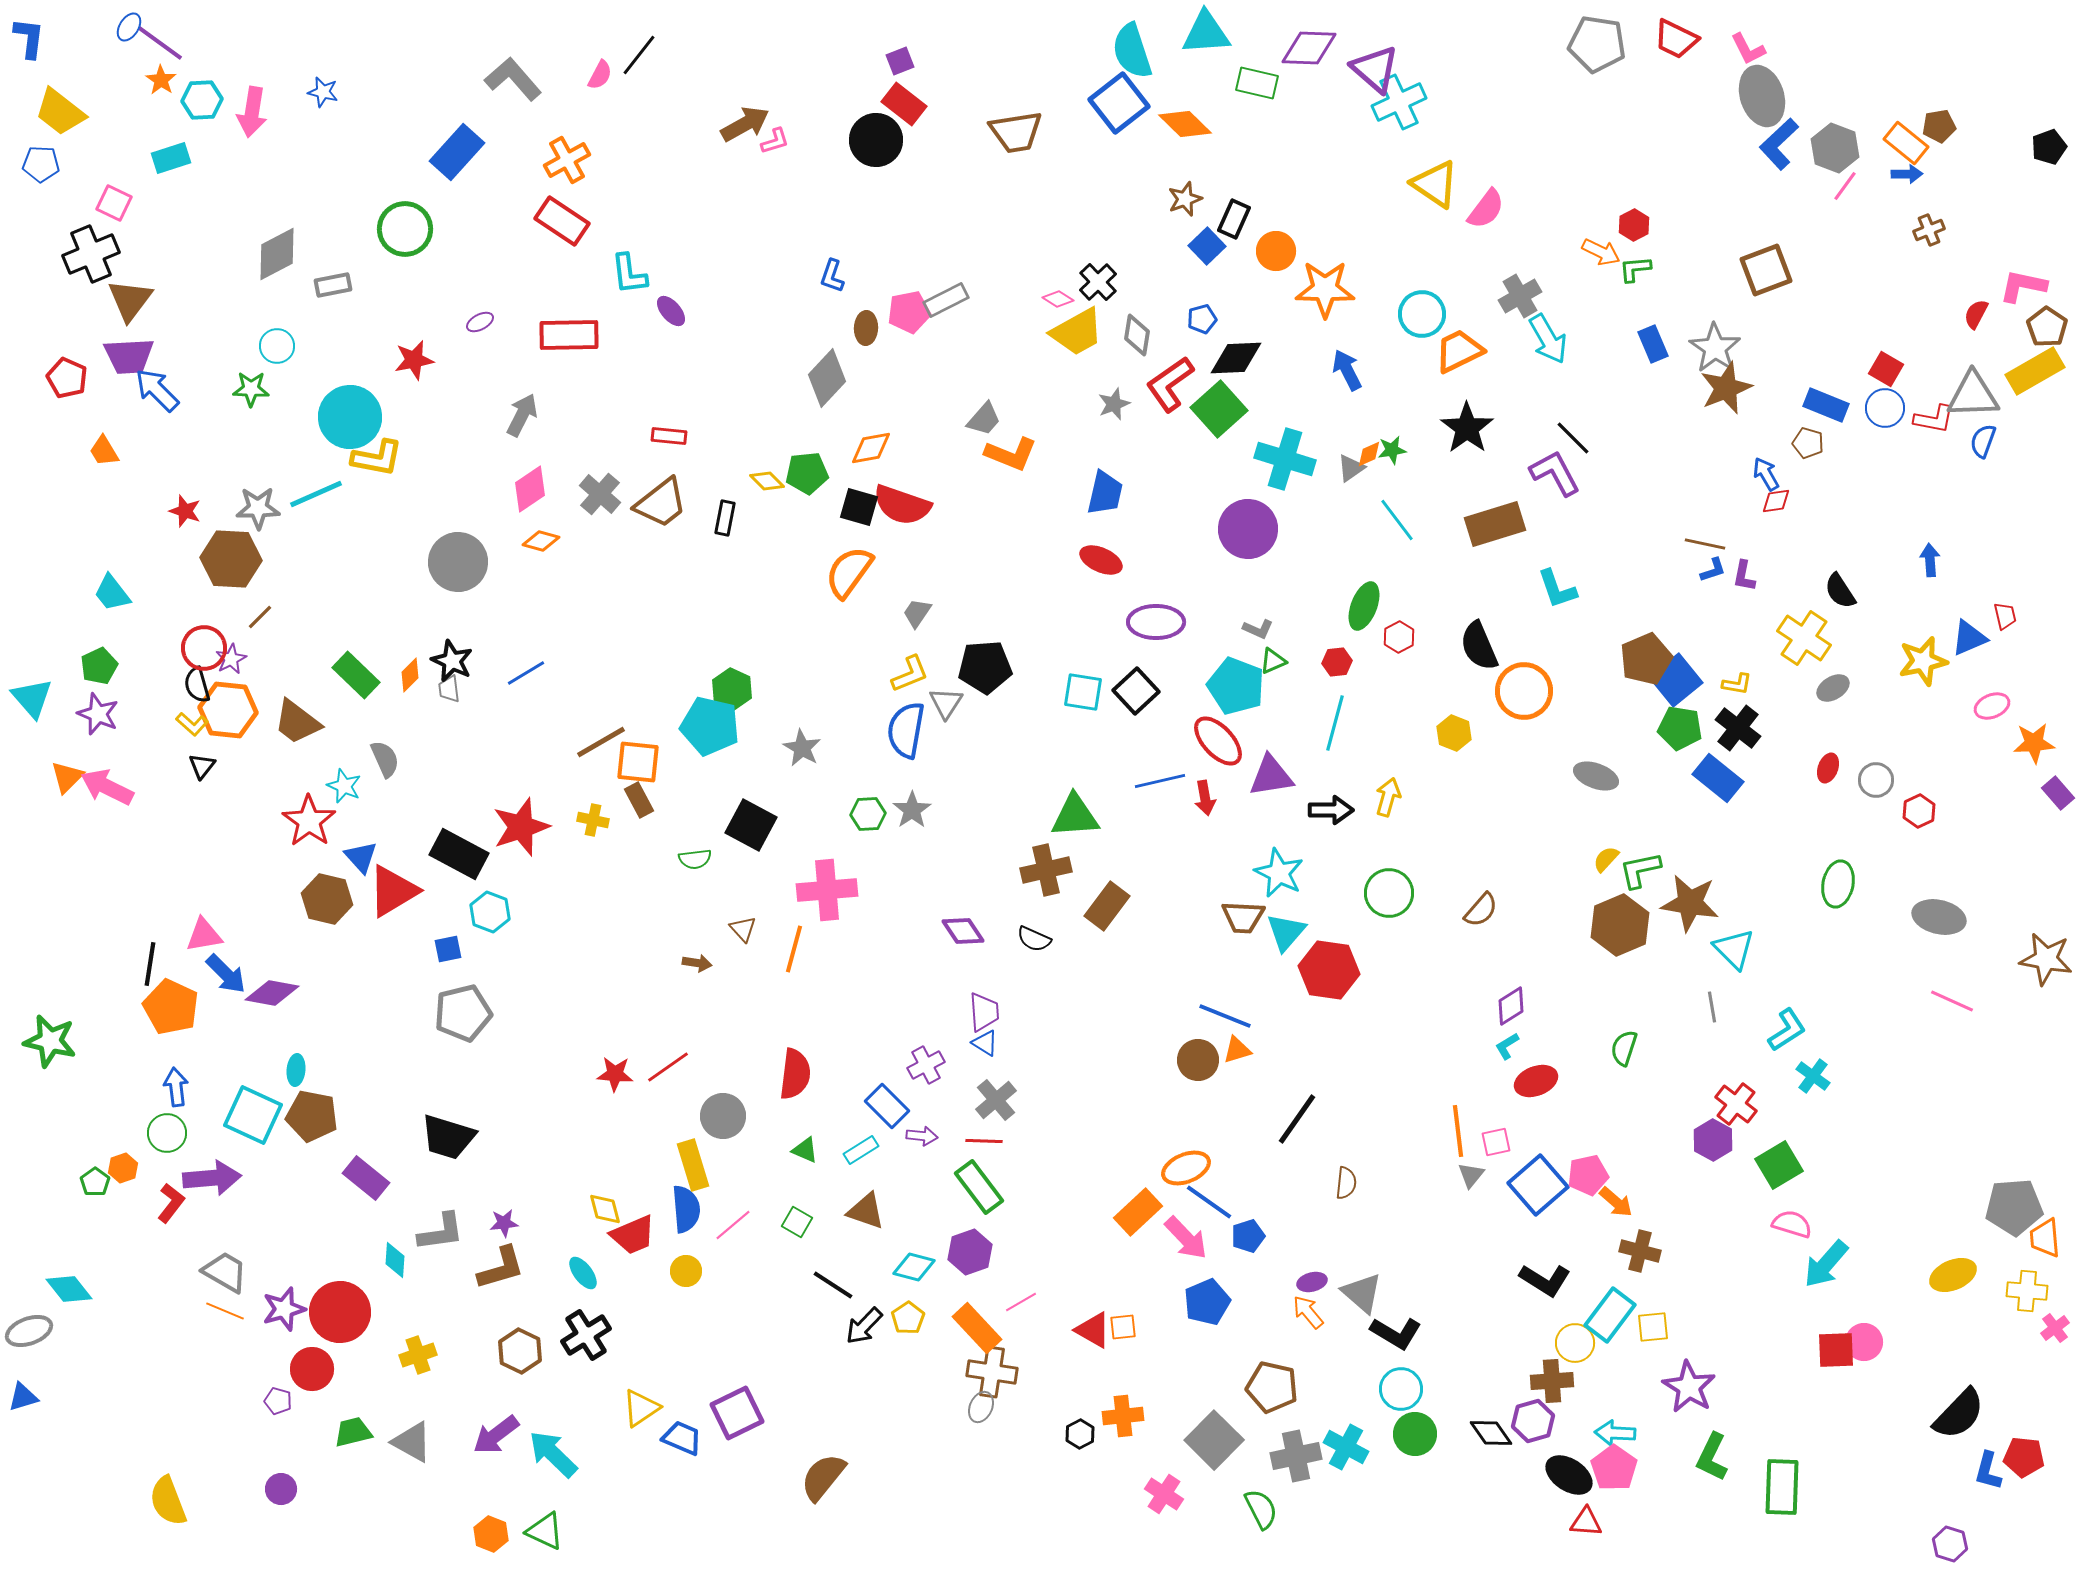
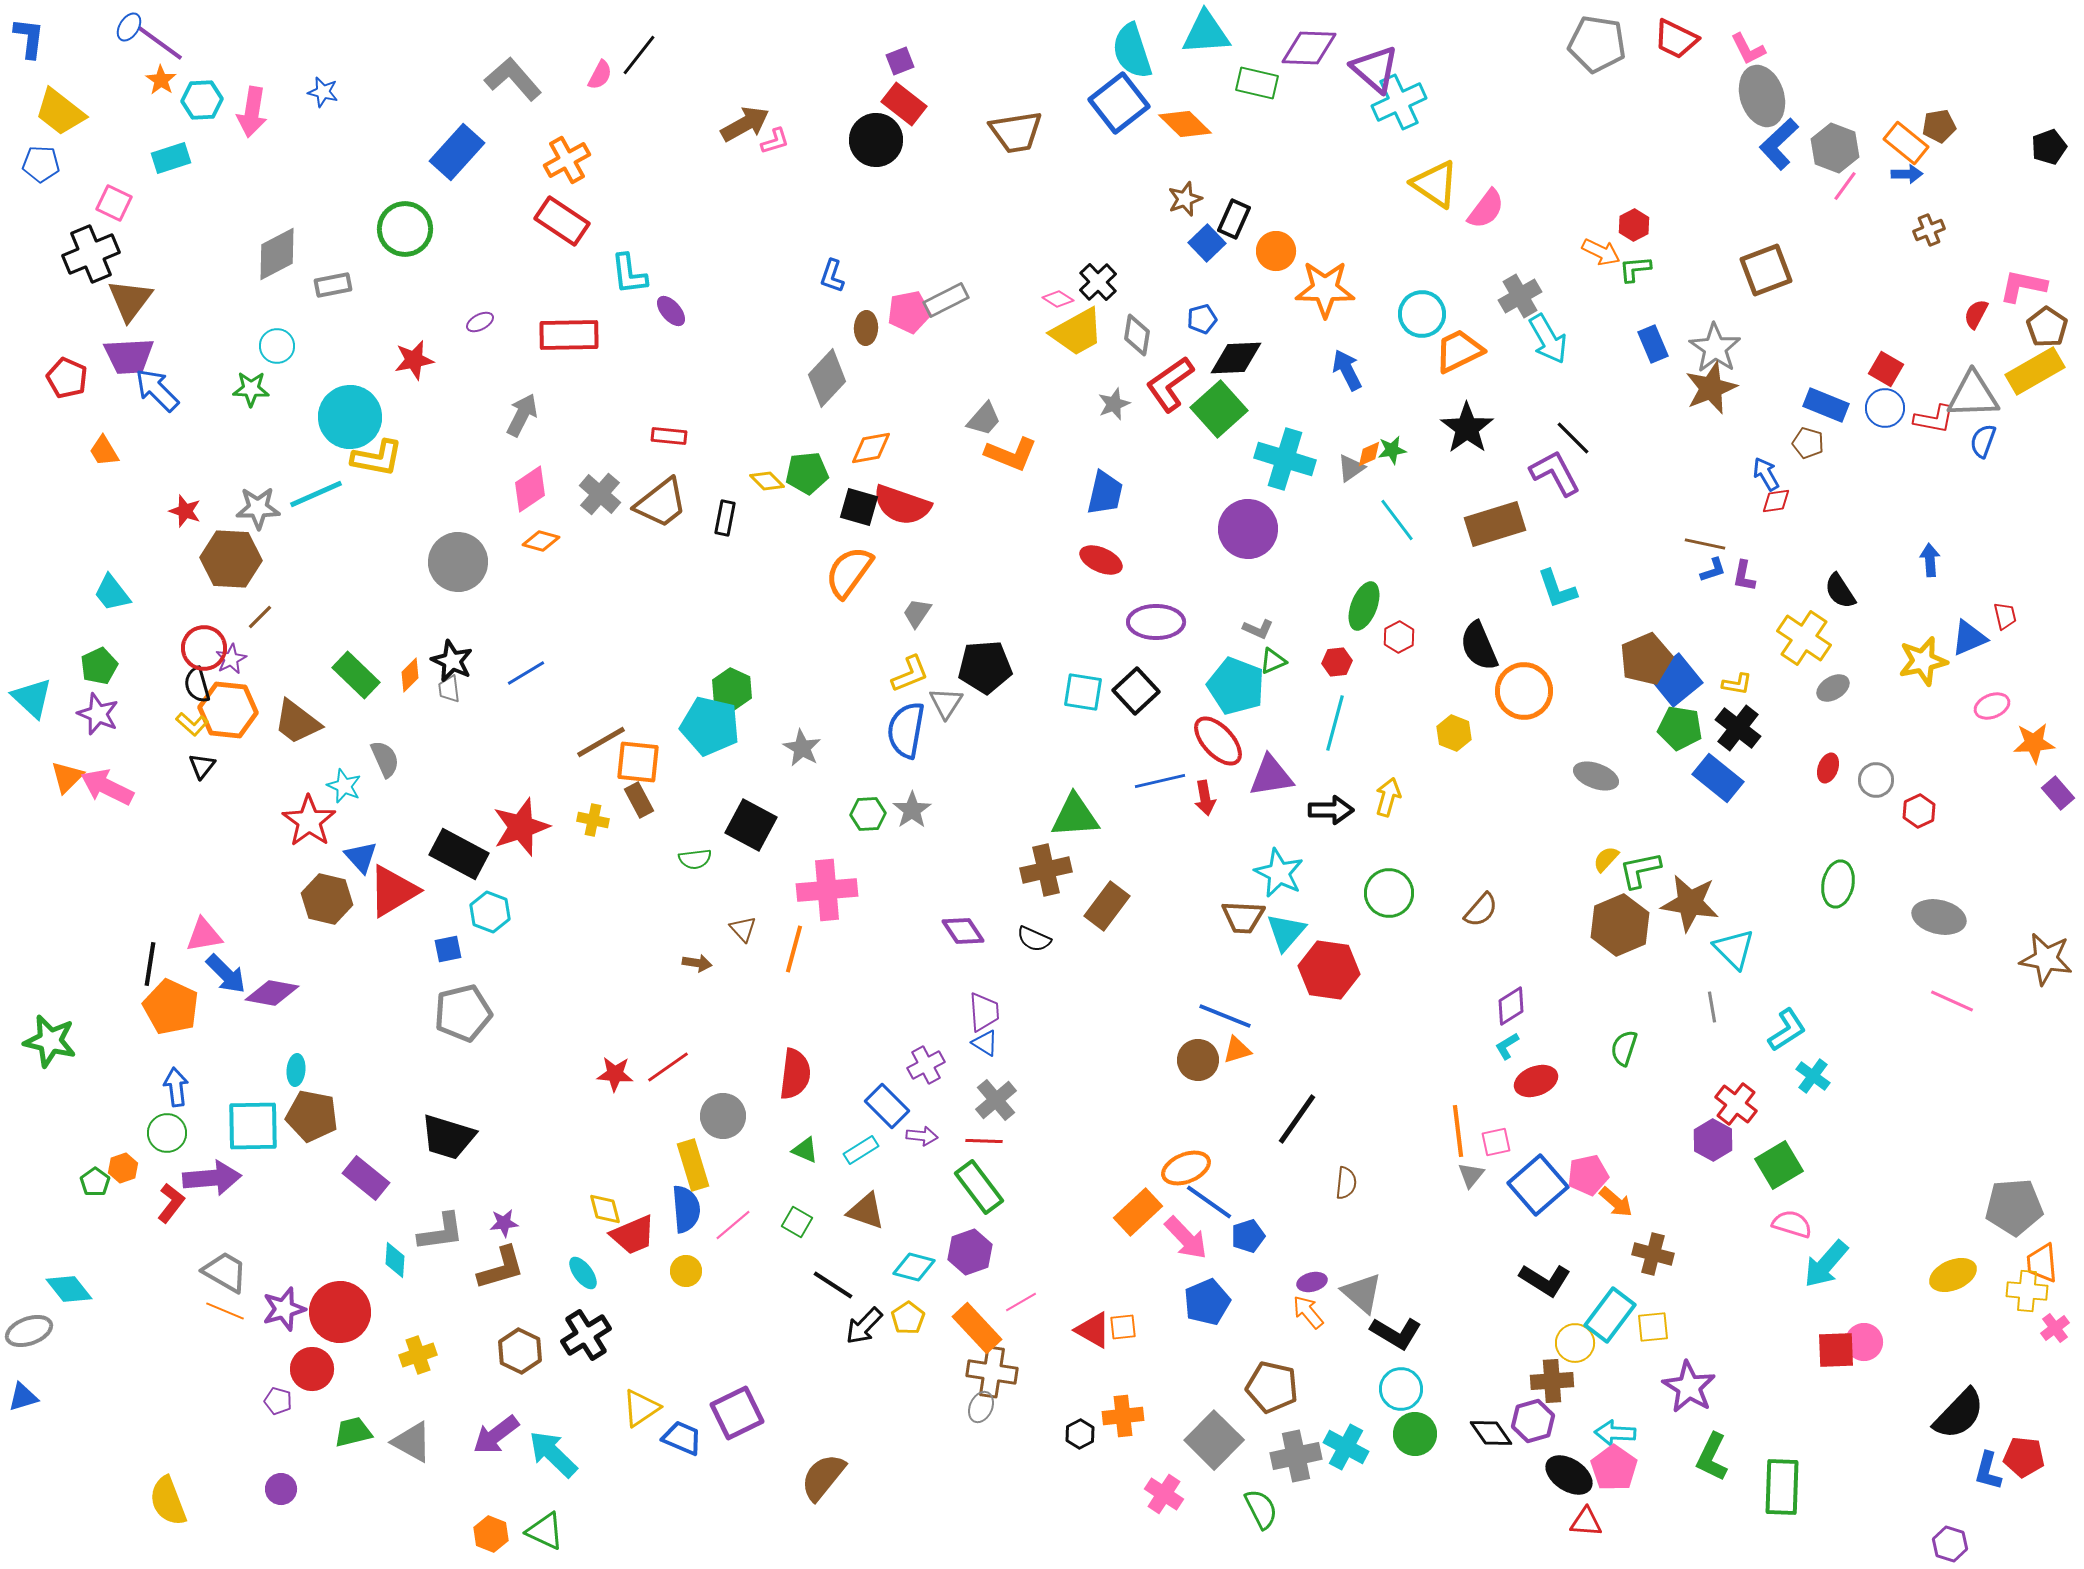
blue square at (1207, 246): moved 3 px up
brown star at (1726, 388): moved 15 px left
cyan triangle at (32, 698): rotated 6 degrees counterclockwise
cyan square at (253, 1115): moved 11 px down; rotated 26 degrees counterclockwise
orange trapezoid at (2045, 1238): moved 3 px left, 25 px down
brown cross at (1640, 1251): moved 13 px right, 3 px down
